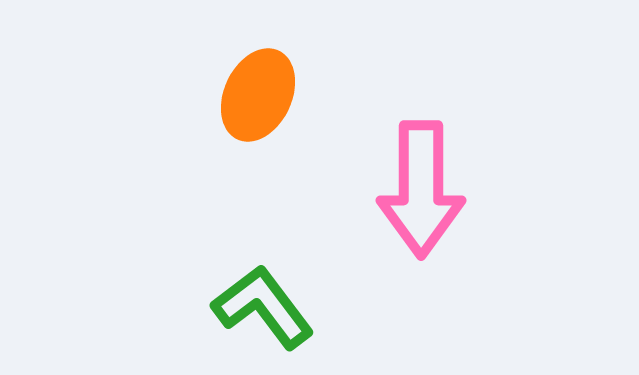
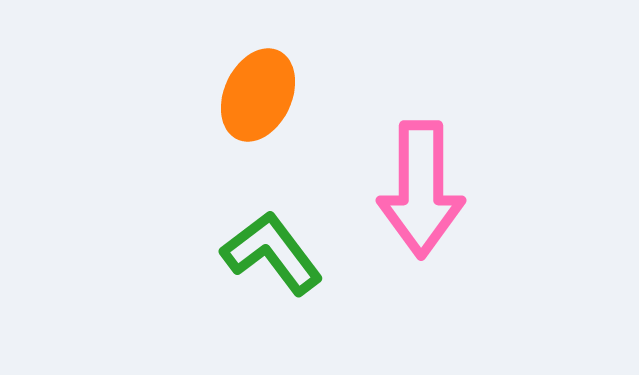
green L-shape: moved 9 px right, 54 px up
